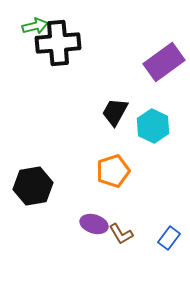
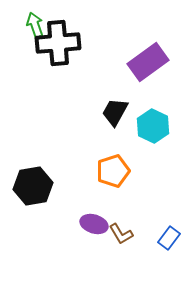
green arrow: moved 1 px up; rotated 95 degrees counterclockwise
purple rectangle: moved 16 px left
